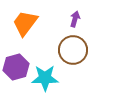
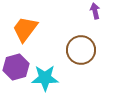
purple arrow: moved 20 px right, 8 px up; rotated 28 degrees counterclockwise
orange trapezoid: moved 6 px down
brown circle: moved 8 px right
